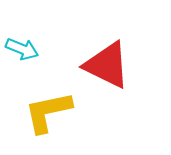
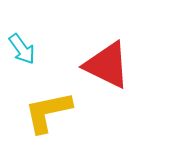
cyan arrow: rotated 32 degrees clockwise
